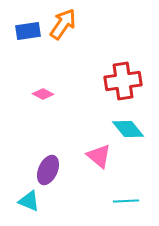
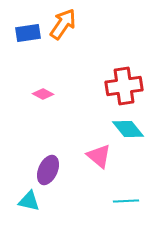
blue rectangle: moved 2 px down
red cross: moved 1 px right, 5 px down
cyan triangle: rotated 10 degrees counterclockwise
